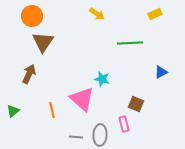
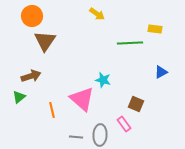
yellow rectangle: moved 15 px down; rotated 32 degrees clockwise
brown triangle: moved 2 px right, 1 px up
brown arrow: moved 2 px right, 2 px down; rotated 48 degrees clockwise
cyan star: moved 1 px right, 1 px down
green triangle: moved 6 px right, 14 px up
pink rectangle: rotated 21 degrees counterclockwise
